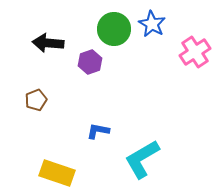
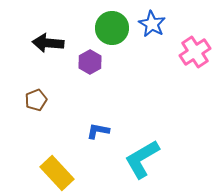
green circle: moved 2 px left, 1 px up
purple hexagon: rotated 10 degrees counterclockwise
yellow rectangle: rotated 28 degrees clockwise
